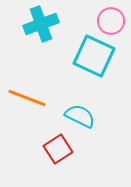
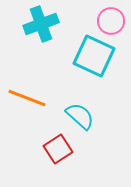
cyan semicircle: rotated 16 degrees clockwise
